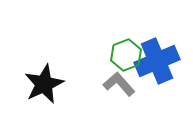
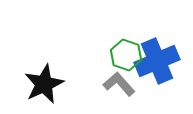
green hexagon: rotated 20 degrees counterclockwise
